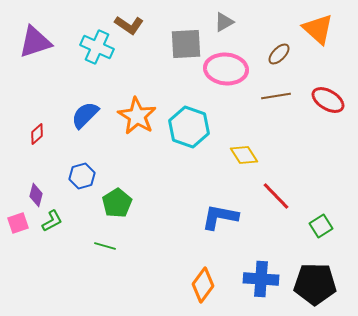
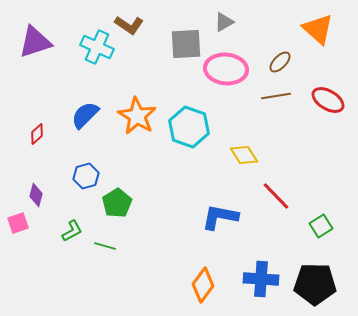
brown ellipse: moved 1 px right, 8 px down
blue hexagon: moved 4 px right
green L-shape: moved 20 px right, 10 px down
